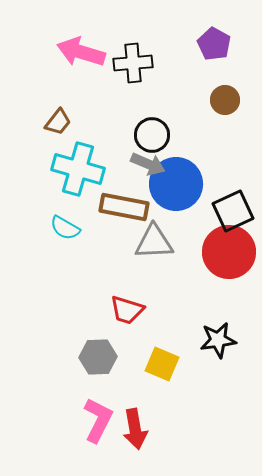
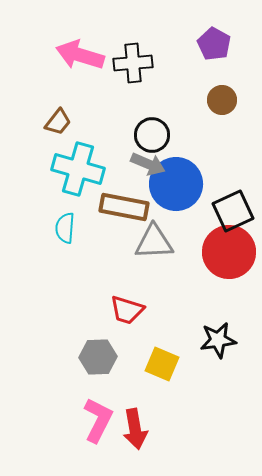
pink arrow: moved 1 px left, 3 px down
brown circle: moved 3 px left
cyan semicircle: rotated 64 degrees clockwise
